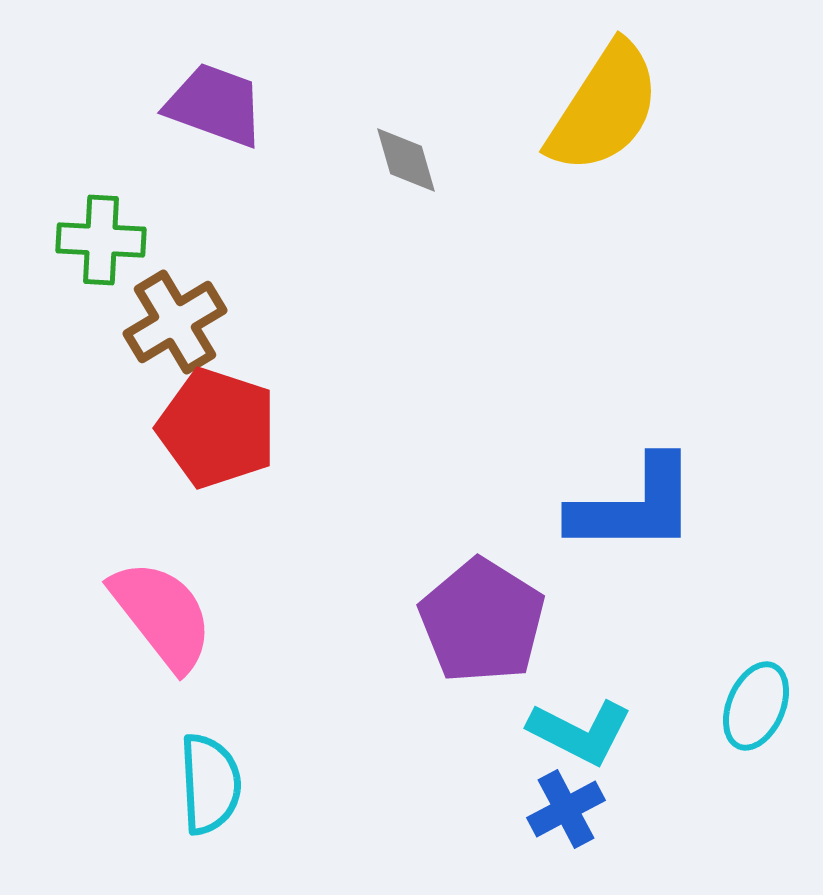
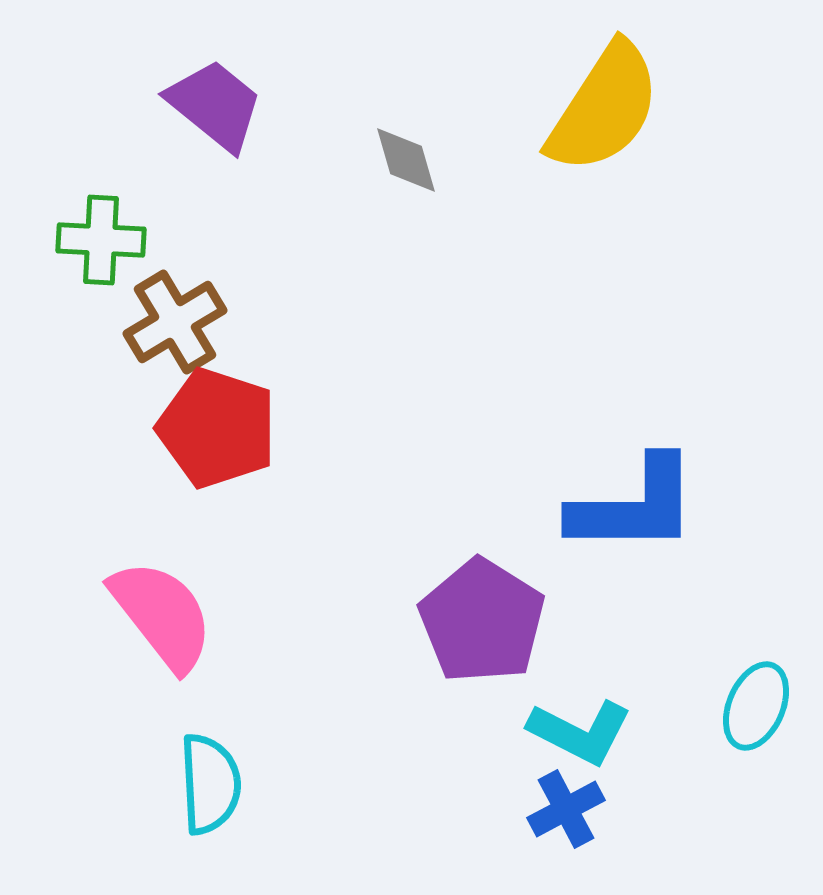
purple trapezoid: rotated 19 degrees clockwise
